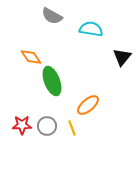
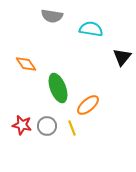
gray semicircle: rotated 20 degrees counterclockwise
orange diamond: moved 5 px left, 7 px down
green ellipse: moved 6 px right, 7 px down
red star: rotated 12 degrees clockwise
